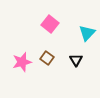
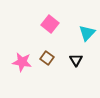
pink star: rotated 24 degrees clockwise
